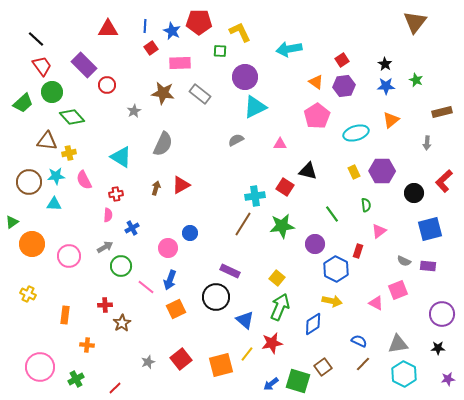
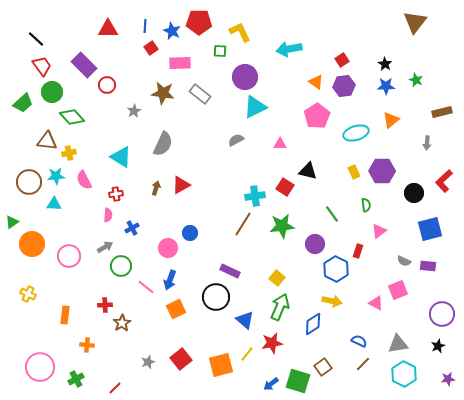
black star at (438, 348): moved 2 px up; rotated 24 degrees counterclockwise
